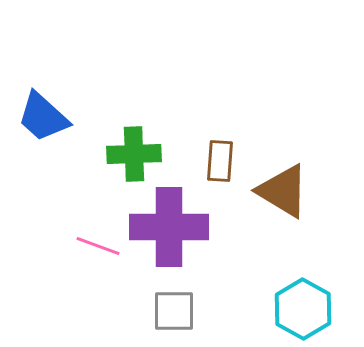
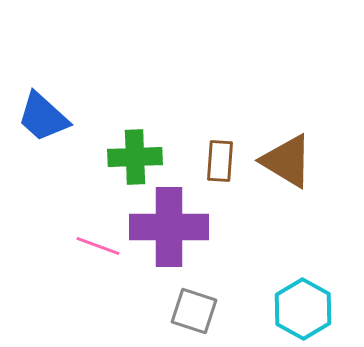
green cross: moved 1 px right, 3 px down
brown triangle: moved 4 px right, 30 px up
gray square: moved 20 px right; rotated 18 degrees clockwise
